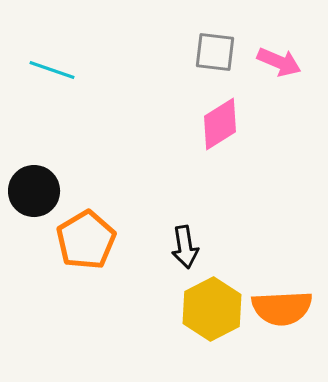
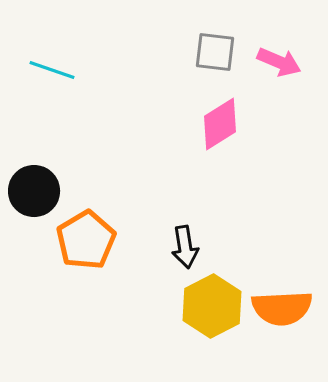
yellow hexagon: moved 3 px up
